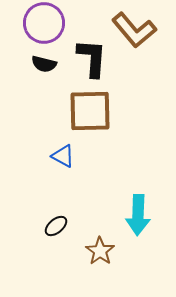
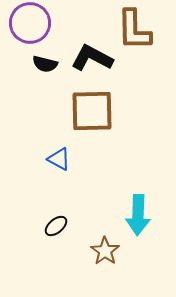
purple circle: moved 14 px left
brown L-shape: rotated 39 degrees clockwise
black L-shape: rotated 66 degrees counterclockwise
black semicircle: moved 1 px right
brown square: moved 2 px right
blue triangle: moved 4 px left, 3 px down
brown star: moved 5 px right
